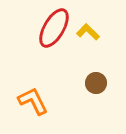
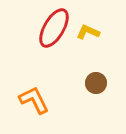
yellow L-shape: rotated 20 degrees counterclockwise
orange L-shape: moved 1 px right, 1 px up
